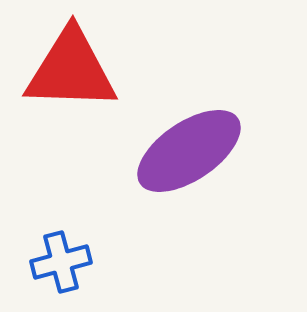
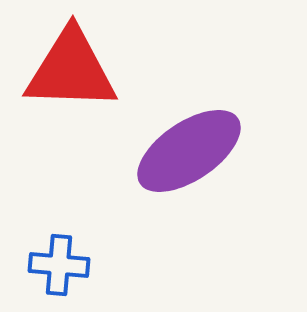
blue cross: moved 2 px left, 3 px down; rotated 20 degrees clockwise
